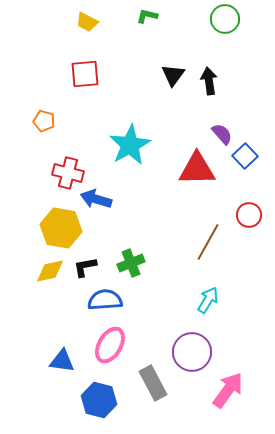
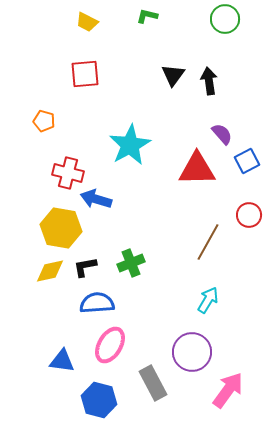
blue square: moved 2 px right, 5 px down; rotated 15 degrees clockwise
blue semicircle: moved 8 px left, 3 px down
